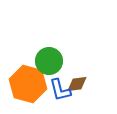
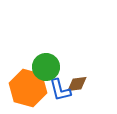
green circle: moved 3 px left, 6 px down
orange hexagon: moved 4 px down
